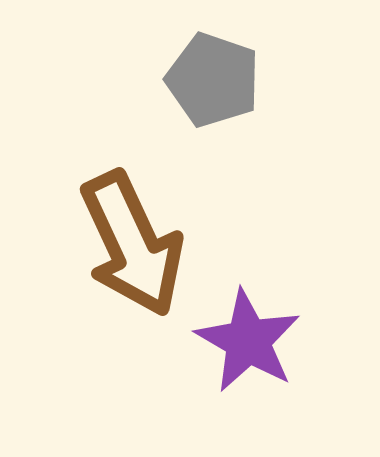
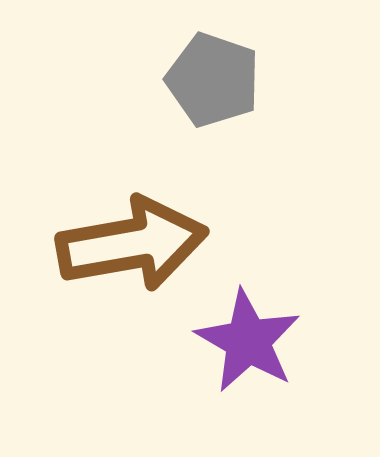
brown arrow: rotated 75 degrees counterclockwise
